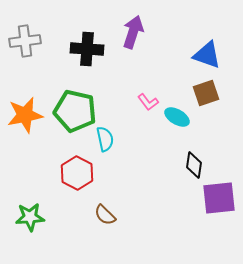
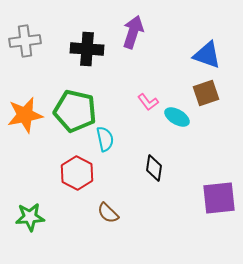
black diamond: moved 40 px left, 3 px down
brown semicircle: moved 3 px right, 2 px up
